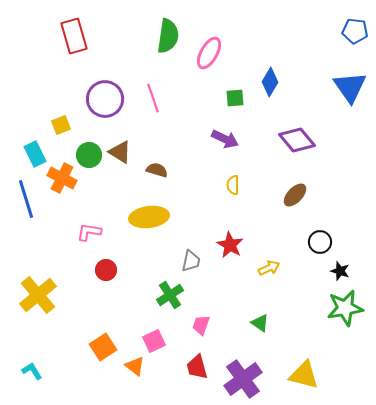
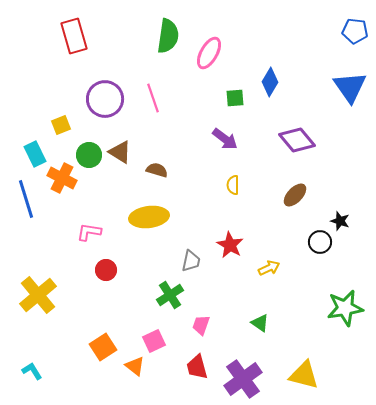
purple arrow: rotated 12 degrees clockwise
black star: moved 50 px up
